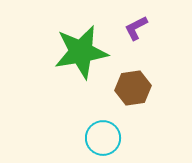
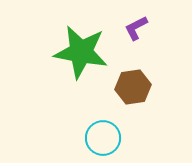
green star: rotated 20 degrees clockwise
brown hexagon: moved 1 px up
